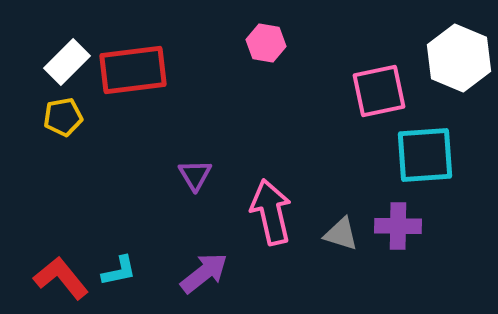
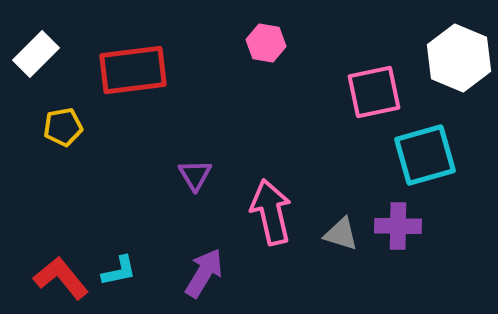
white rectangle: moved 31 px left, 8 px up
pink square: moved 5 px left, 1 px down
yellow pentagon: moved 10 px down
cyan square: rotated 12 degrees counterclockwise
purple arrow: rotated 21 degrees counterclockwise
